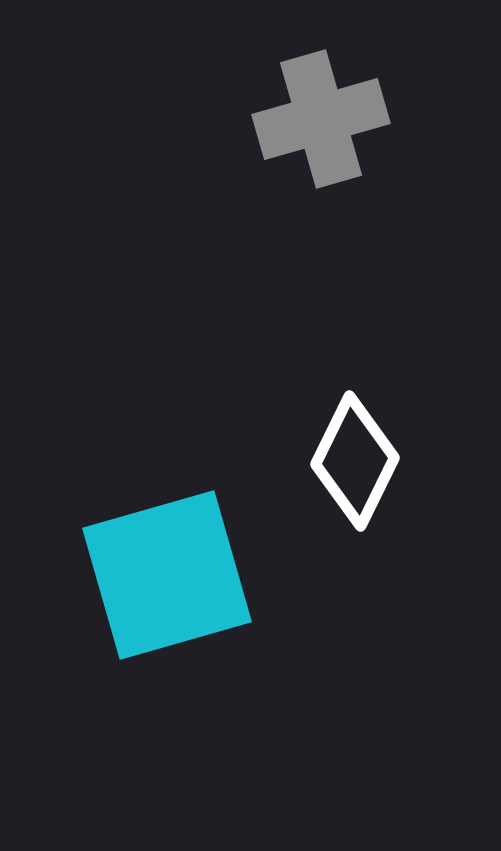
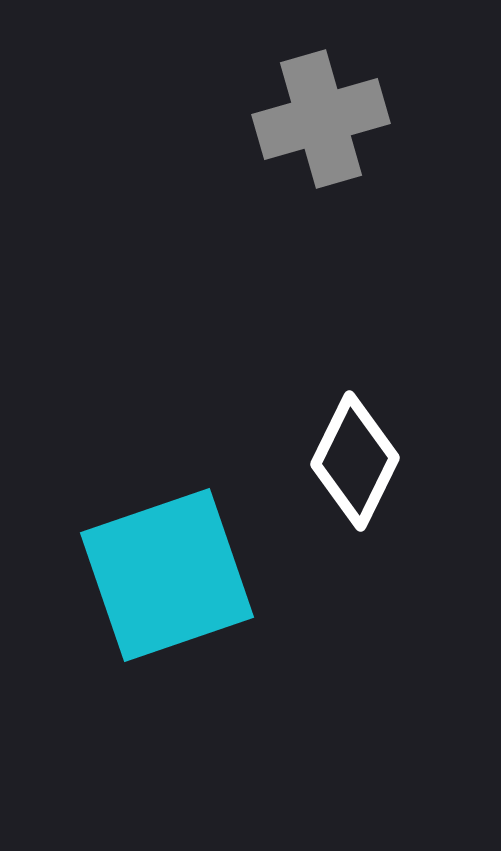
cyan square: rotated 3 degrees counterclockwise
